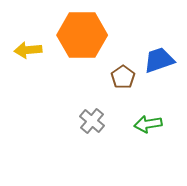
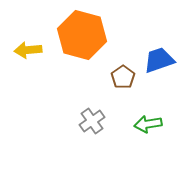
orange hexagon: rotated 15 degrees clockwise
gray cross: rotated 15 degrees clockwise
